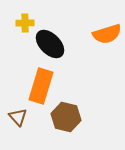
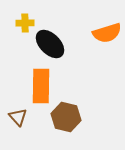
orange semicircle: moved 1 px up
orange rectangle: rotated 16 degrees counterclockwise
